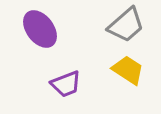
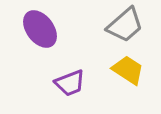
gray trapezoid: moved 1 px left
purple trapezoid: moved 4 px right, 1 px up
